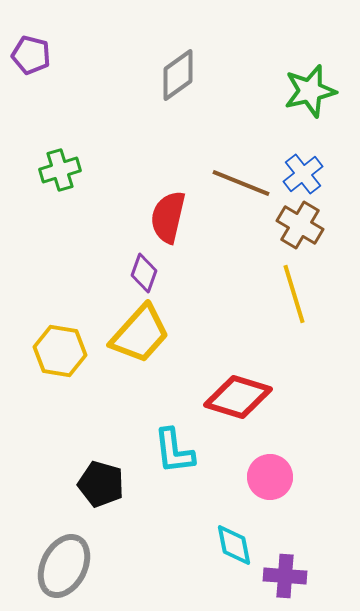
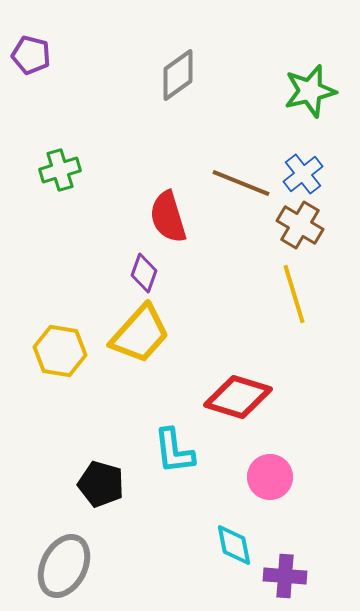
red semicircle: rotated 30 degrees counterclockwise
